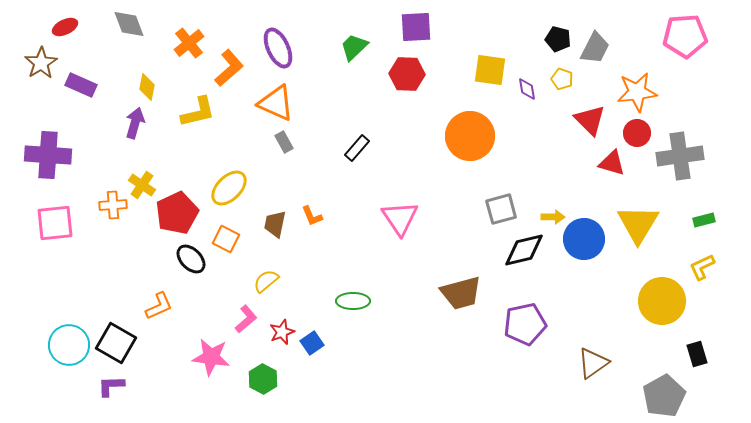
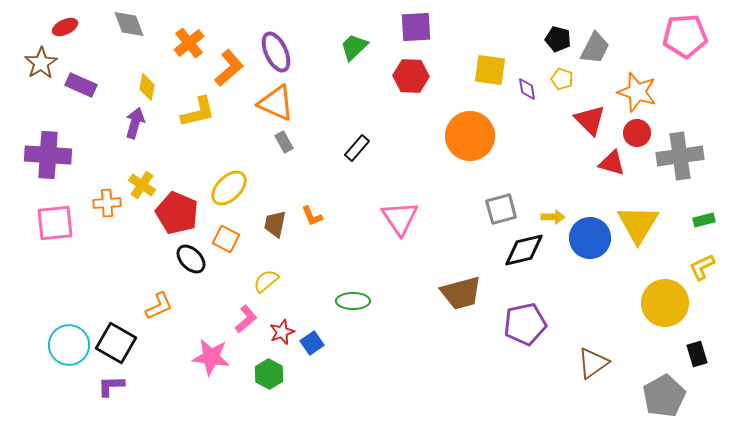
purple ellipse at (278, 48): moved 2 px left, 4 px down
red hexagon at (407, 74): moved 4 px right, 2 px down
orange star at (637, 92): rotated 24 degrees clockwise
orange cross at (113, 205): moved 6 px left, 2 px up
red pentagon at (177, 213): rotated 24 degrees counterclockwise
blue circle at (584, 239): moved 6 px right, 1 px up
yellow circle at (662, 301): moved 3 px right, 2 px down
green hexagon at (263, 379): moved 6 px right, 5 px up
